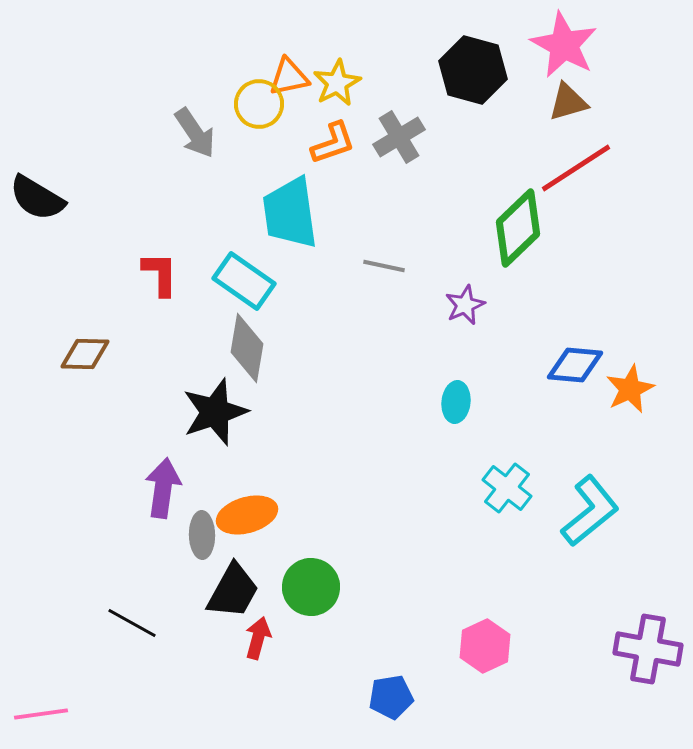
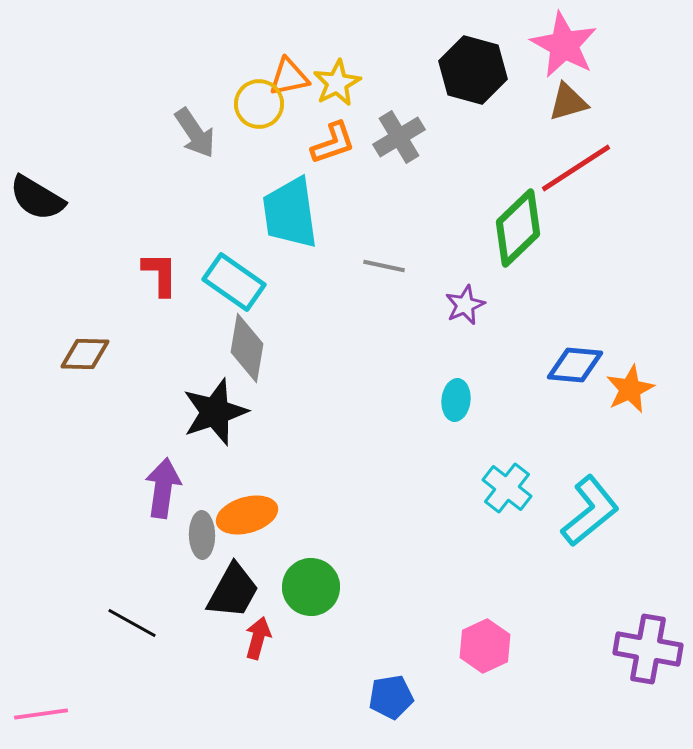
cyan rectangle: moved 10 px left, 1 px down
cyan ellipse: moved 2 px up
